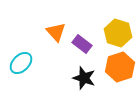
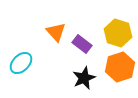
black star: rotated 30 degrees clockwise
